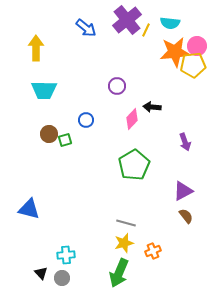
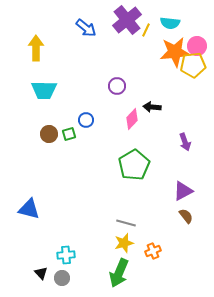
green square: moved 4 px right, 6 px up
